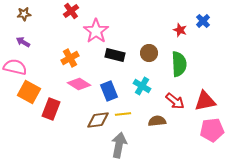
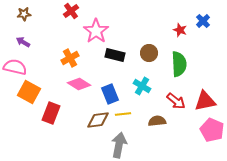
blue rectangle: moved 1 px right, 3 px down
red arrow: moved 1 px right
red rectangle: moved 4 px down
pink pentagon: rotated 30 degrees clockwise
